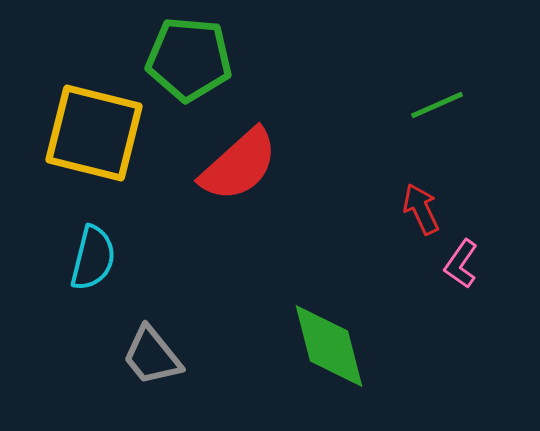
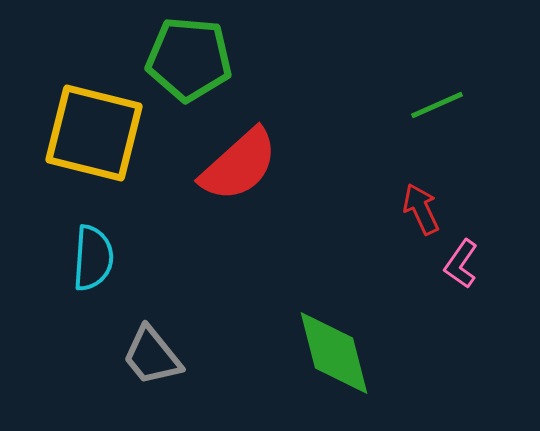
cyan semicircle: rotated 10 degrees counterclockwise
green diamond: moved 5 px right, 7 px down
